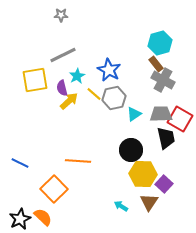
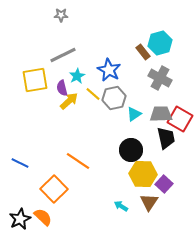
brown rectangle: moved 13 px left, 12 px up
gray cross: moved 3 px left, 2 px up
yellow line: moved 1 px left
orange line: rotated 30 degrees clockwise
